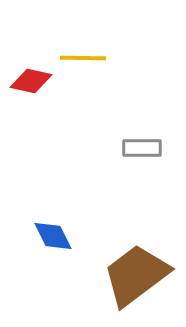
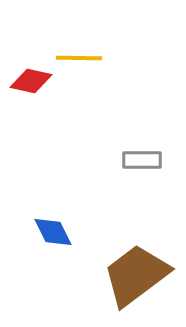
yellow line: moved 4 px left
gray rectangle: moved 12 px down
blue diamond: moved 4 px up
